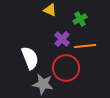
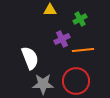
yellow triangle: rotated 24 degrees counterclockwise
purple cross: rotated 21 degrees clockwise
orange line: moved 2 px left, 4 px down
red circle: moved 10 px right, 13 px down
gray star: rotated 10 degrees counterclockwise
